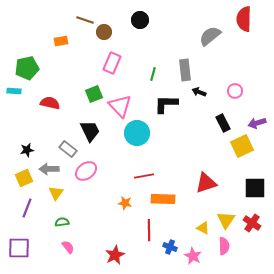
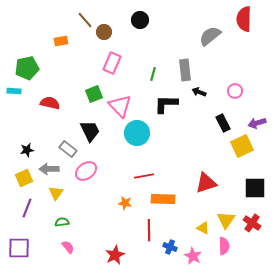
brown line at (85, 20): rotated 30 degrees clockwise
